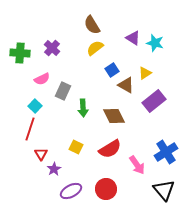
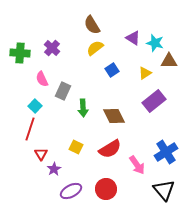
pink semicircle: rotated 91 degrees clockwise
brown triangle: moved 43 px right, 24 px up; rotated 30 degrees counterclockwise
